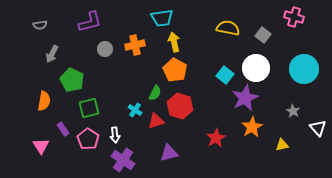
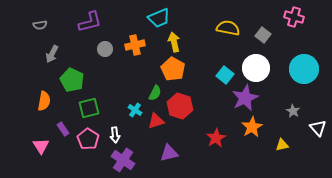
cyan trapezoid: moved 3 px left; rotated 15 degrees counterclockwise
orange pentagon: moved 2 px left, 1 px up
